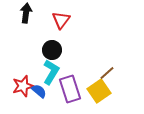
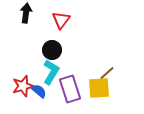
yellow square: moved 3 px up; rotated 30 degrees clockwise
